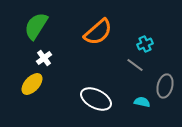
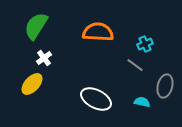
orange semicircle: rotated 136 degrees counterclockwise
